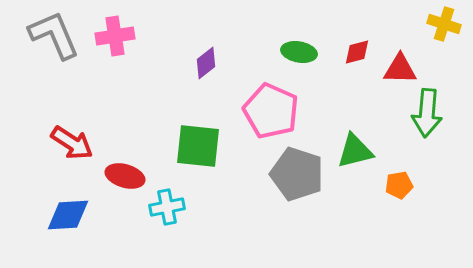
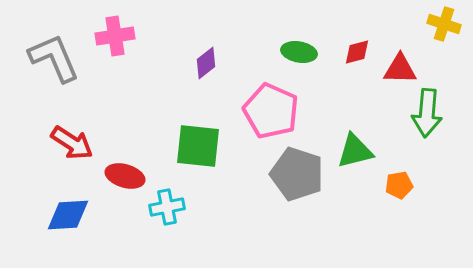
gray L-shape: moved 23 px down
